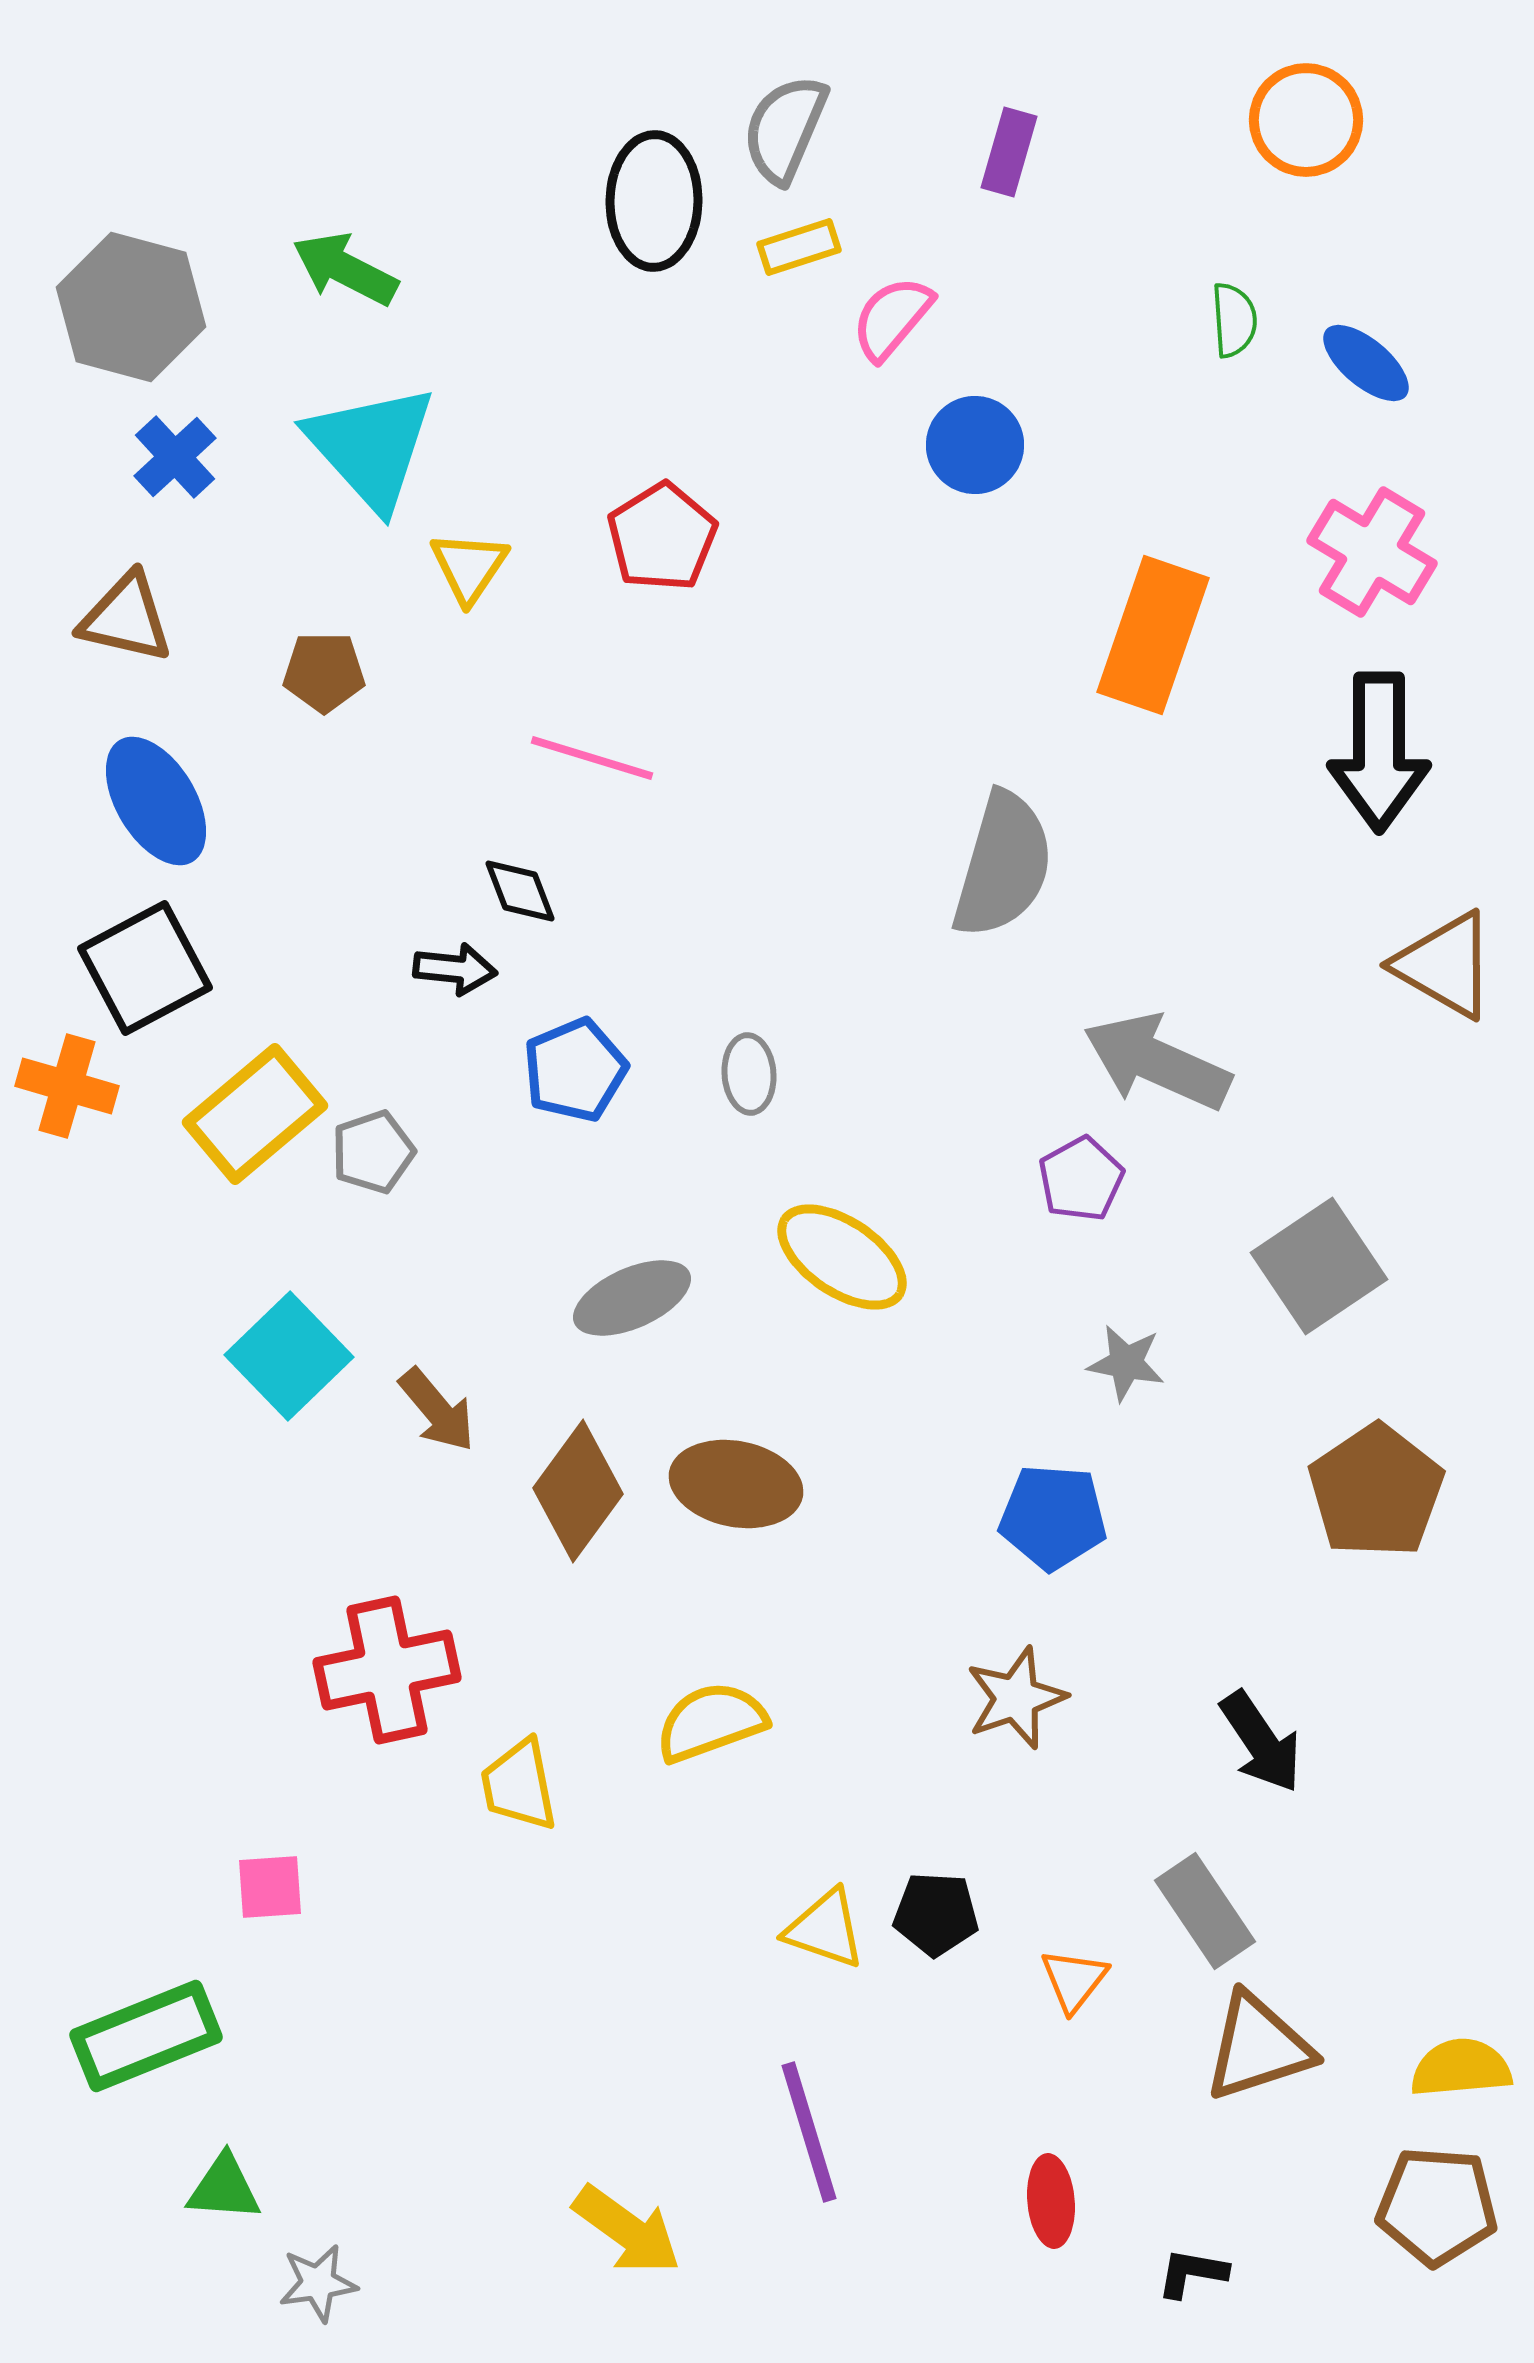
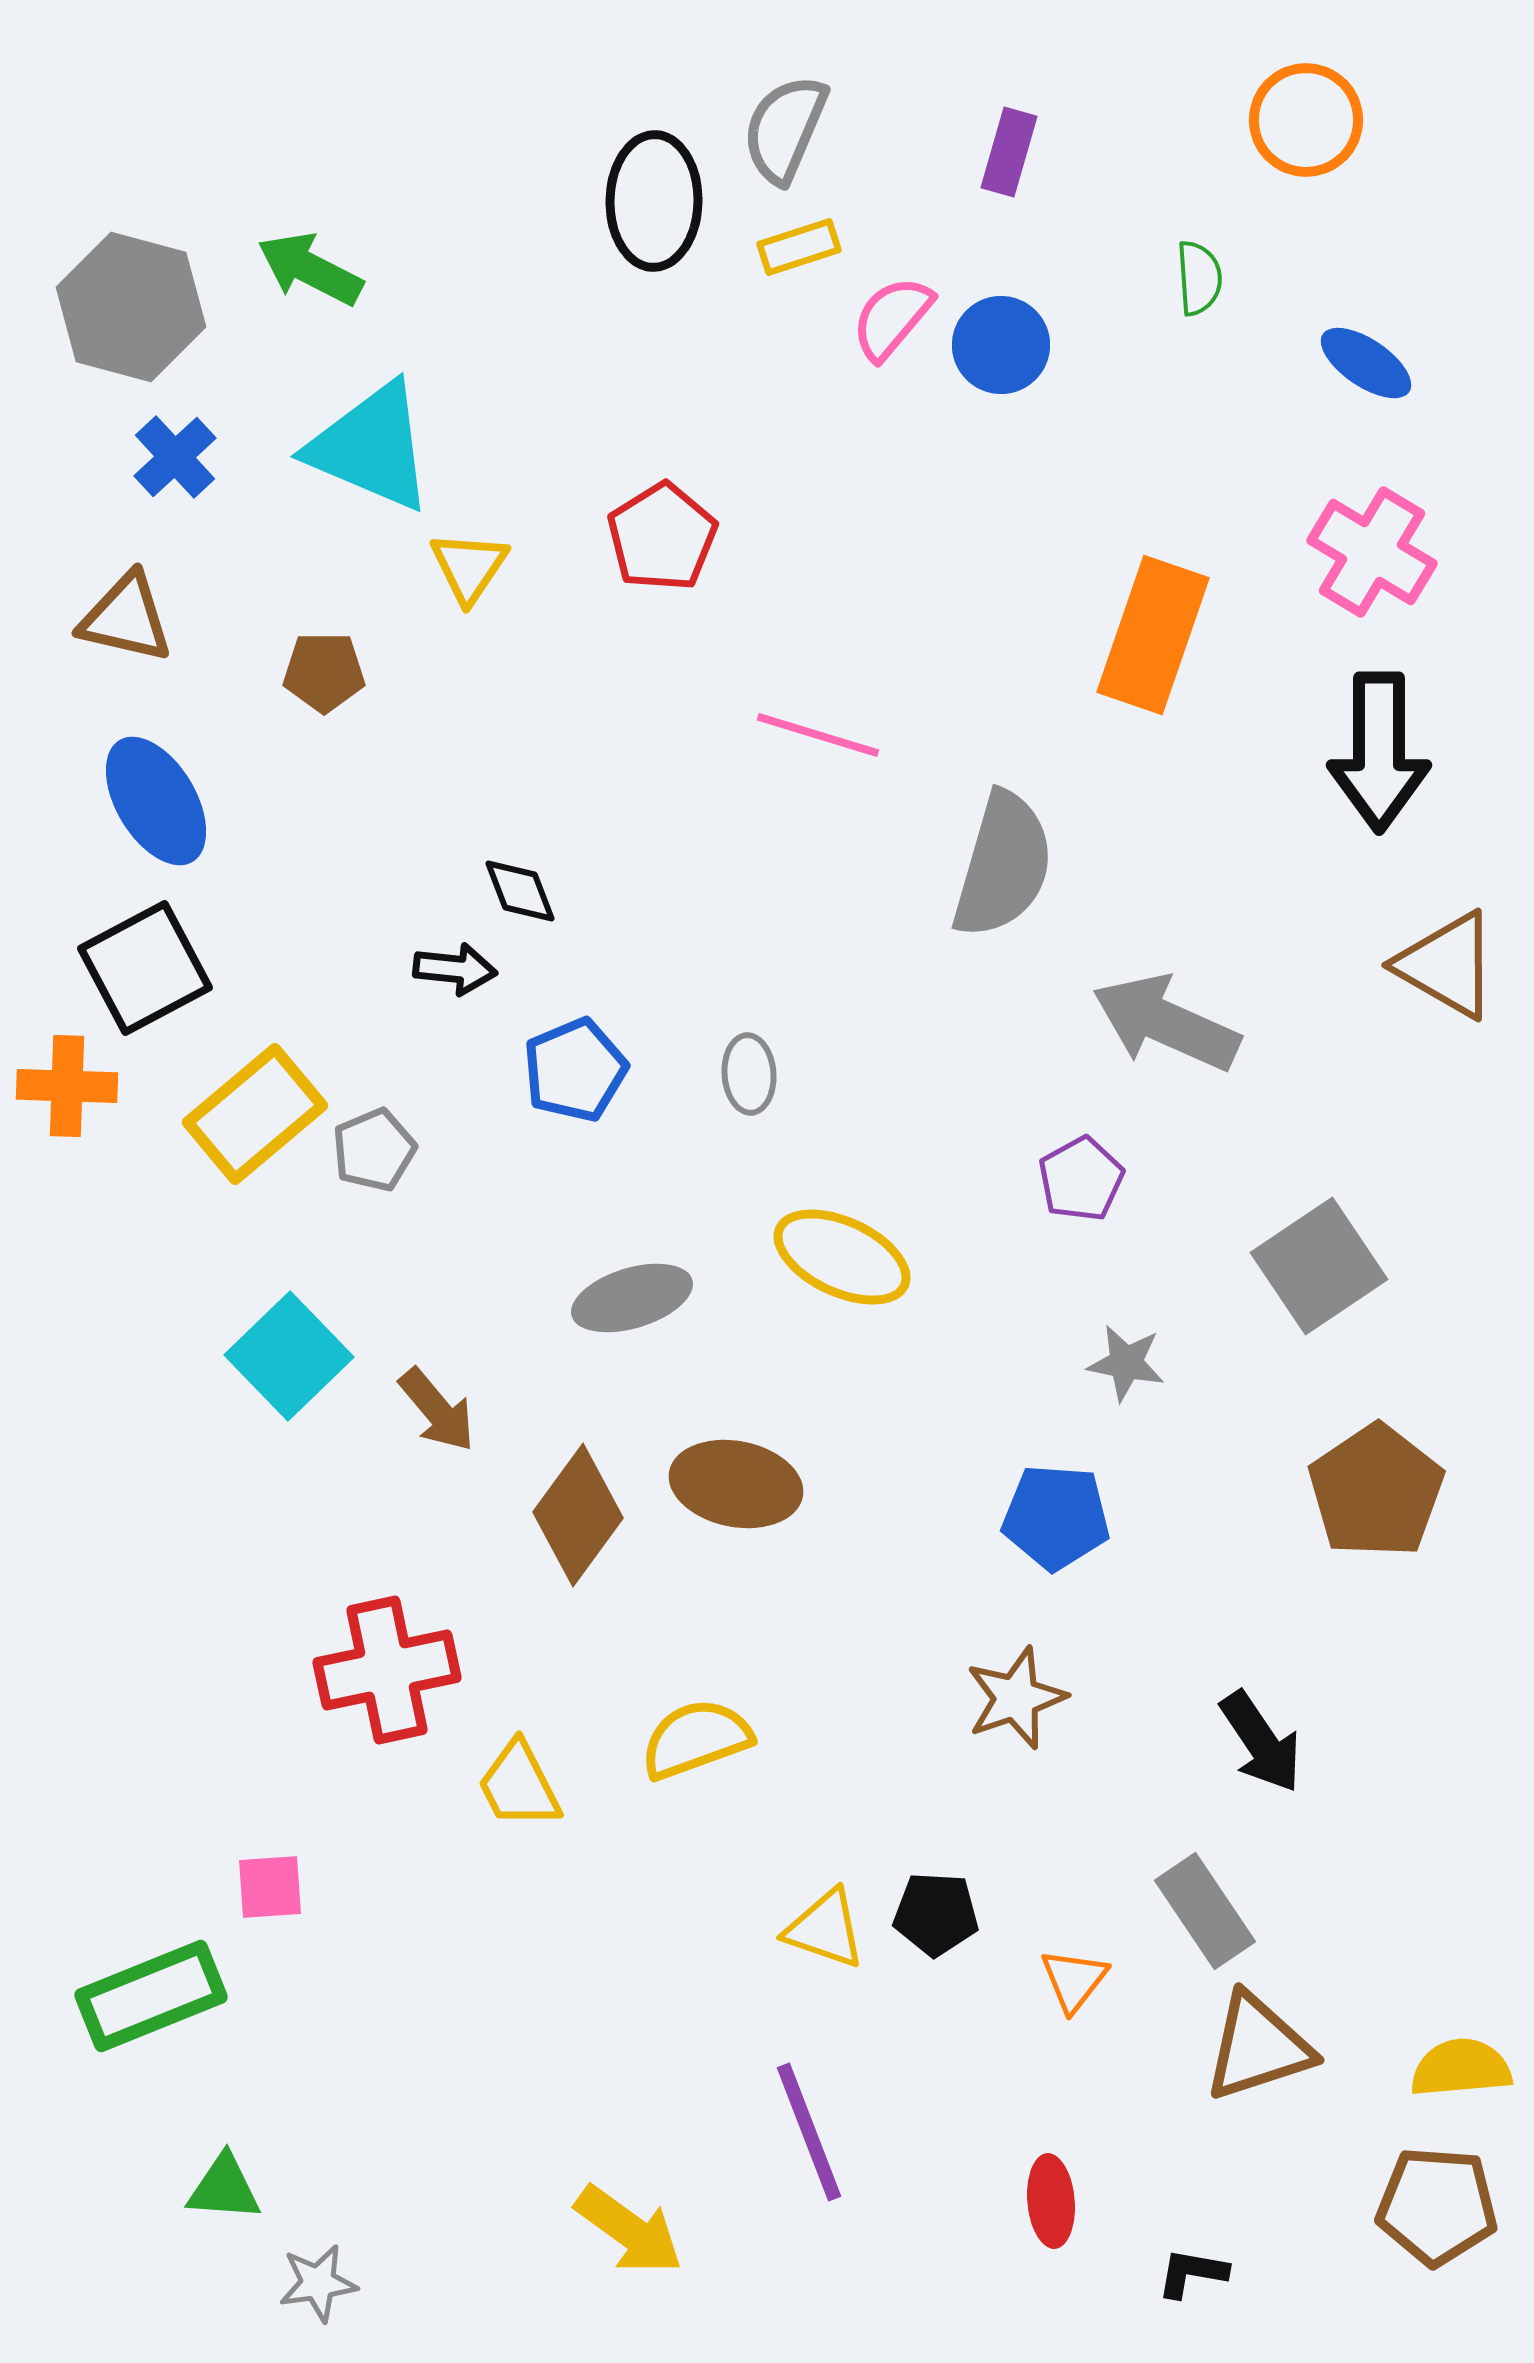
green arrow at (345, 269): moved 35 px left
green semicircle at (1234, 320): moved 35 px left, 42 px up
blue ellipse at (1366, 363): rotated 6 degrees counterclockwise
blue circle at (975, 445): moved 26 px right, 100 px up
cyan triangle at (371, 447): rotated 25 degrees counterclockwise
pink line at (592, 758): moved 226 px right, 23 px up
brown triangle at (1445, 965): moved 2 px right
gray arrow at (1157, 1062): moved 9 px right, 39 px up
orange cross at (67, 1086): rotated 14 degrees counterclockwise
gray pentagon at (373, 1152): moved 1 px right, 2 px up; rotated 4 degrees counterclockwise
yellow ellipse at (842, 1257): rotated 9 degrees counterclockwise
gray ellipse at (632, 1298): rotated 7 degrees clockwise
brown diamond at (578, 1491): moved 24 px down
blue pentagon at (1053, 1517): moved 3 px right
yellow semicircle at (711, 1722): moved 15 px left, 17 px down
yellow trapezoid at (519, 1785): rotated 16 degrees counterclockwise
green rectangle at (146, 2036): moved 5 px right, 40 px up
purple line at (809, 2132): rotated 4 degrees counterclockwise
yellow arrow at (627, 2230): moved 2 px right
